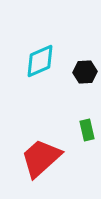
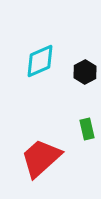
black hexagon: rotated 25 degrees counterclockwise
green rectangle: moved 1 px up
